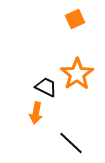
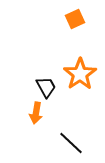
orange star: moved 3 px right
black trapezoid: rotated 35 degrees clockwise
